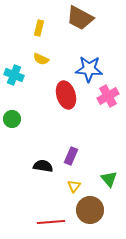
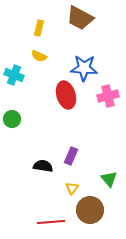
yellow semicircle: moved 2 px left, 3 px up
blue star: moved 5 px left, 1 px up
pink cross: rotated 15 degrees clockwise
yellow triangle: moved 2 px left, 2 px down
